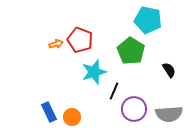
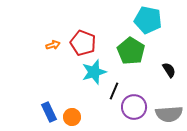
red pentagon: moved 3 px right, 3 px down
orange arrow: moved 3 px left, 1 px down
purple circle: moved 2 px up
